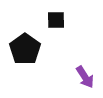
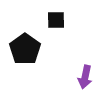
purple arrow: rotated 45 degrees clockwise
